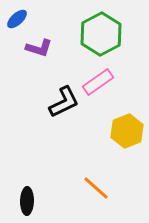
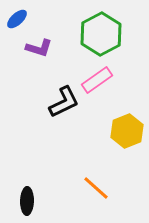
pink rectangle: moved 1 px left, 2 px up
